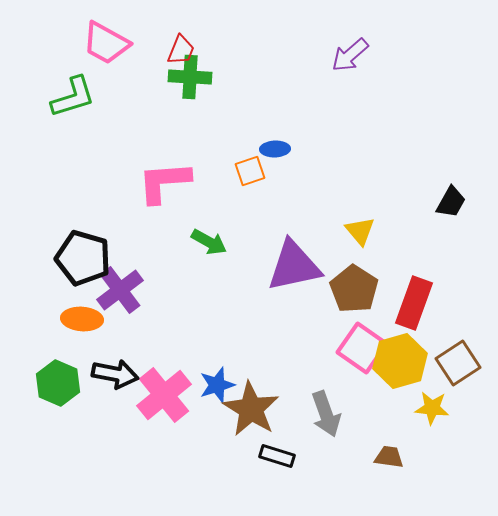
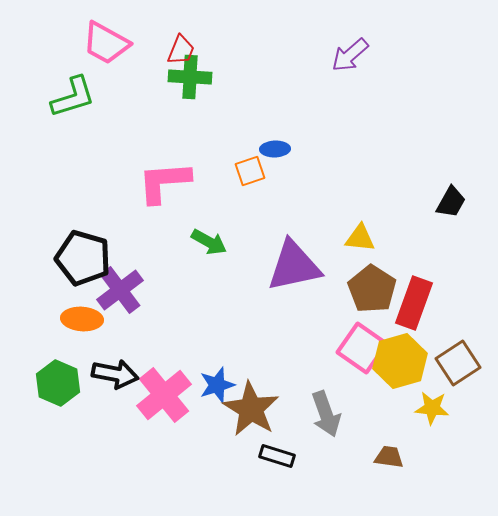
yellow triangle: moved 7 px down; rotated 44 degrees counterclockwise
brown pentagon: moved 18 px right
